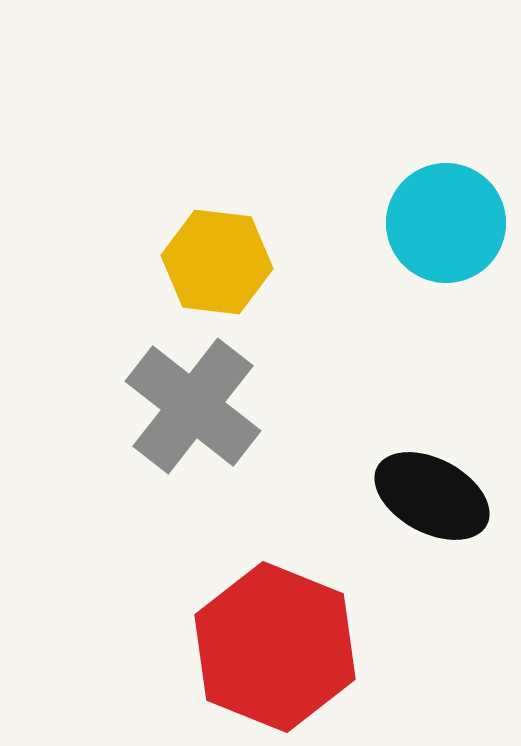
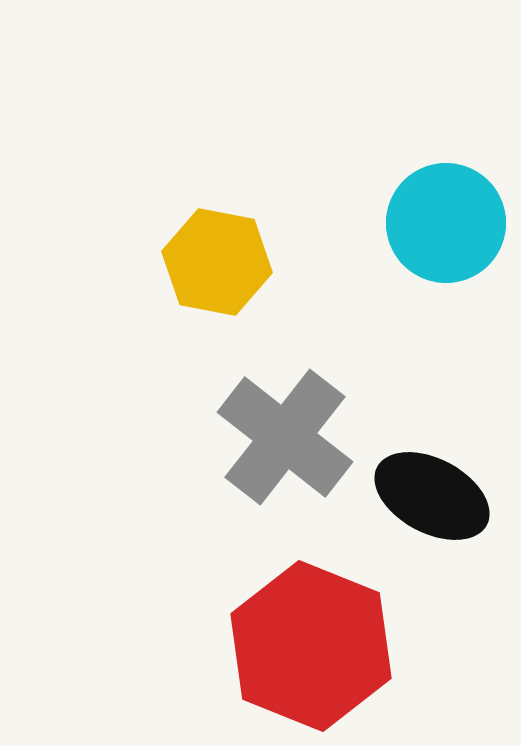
yellow hexagon: rotated 4 degrees clockwise
gray cross: moved 92 px right, 31 px down
red hexagon: moved 36 px right, 1 px up
